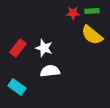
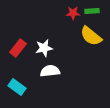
yellow semicircle: moved 1 px left, 1 px down
white star: rotated 30 degrees counterclockwise
